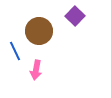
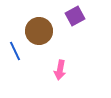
purple square: rotated 18 degrees clockwise
pink arrow: moved 24 px right
